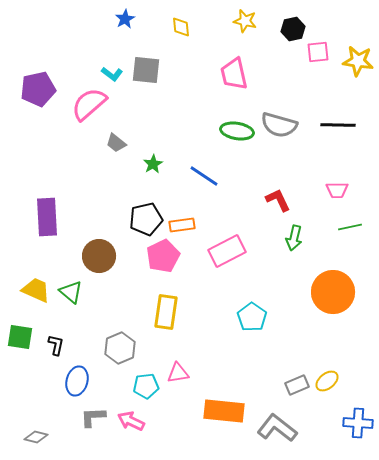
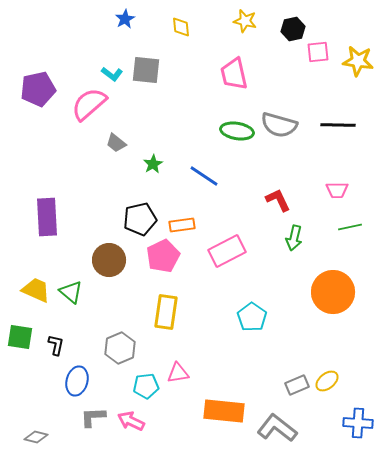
black pentagon at (146, 219): moved 6 px left
brown circle at (99, 256): moved 10 px right, 4 px down
